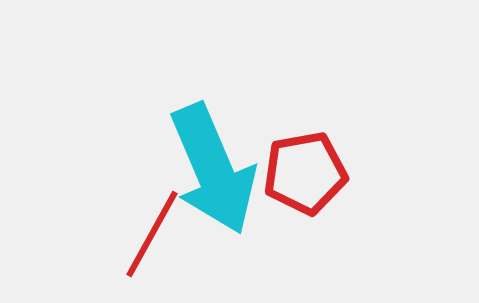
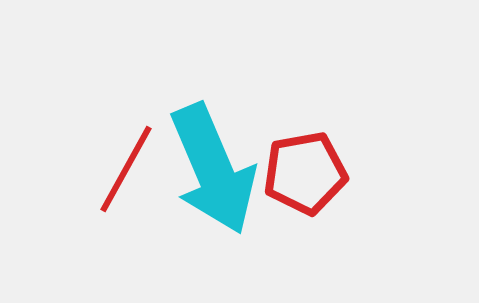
red line: moved 26 px left, 65 px up
